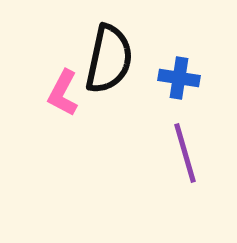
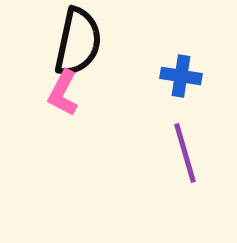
black semicircle: moved 31 px left, 17 px up
blue cross: moved 2 px right, 2 px up
